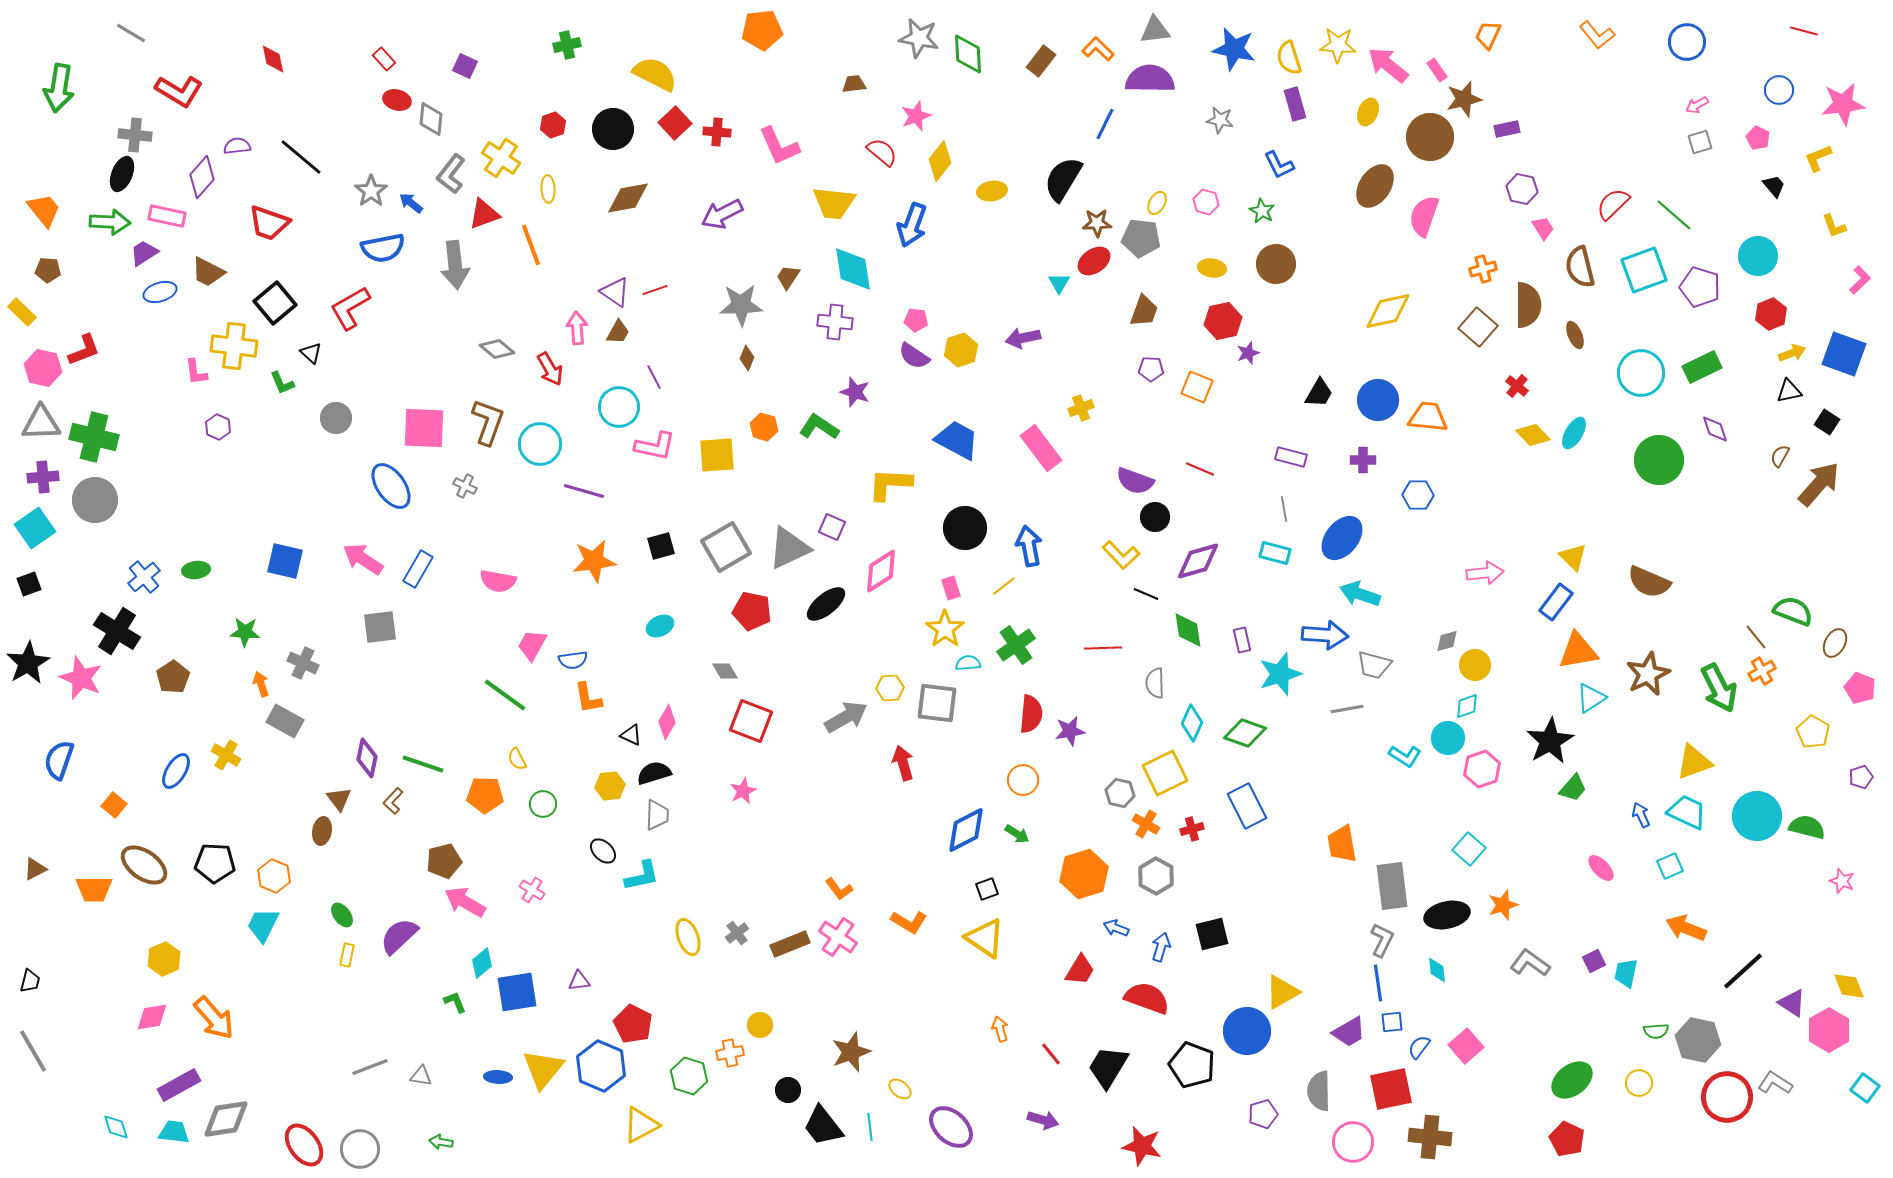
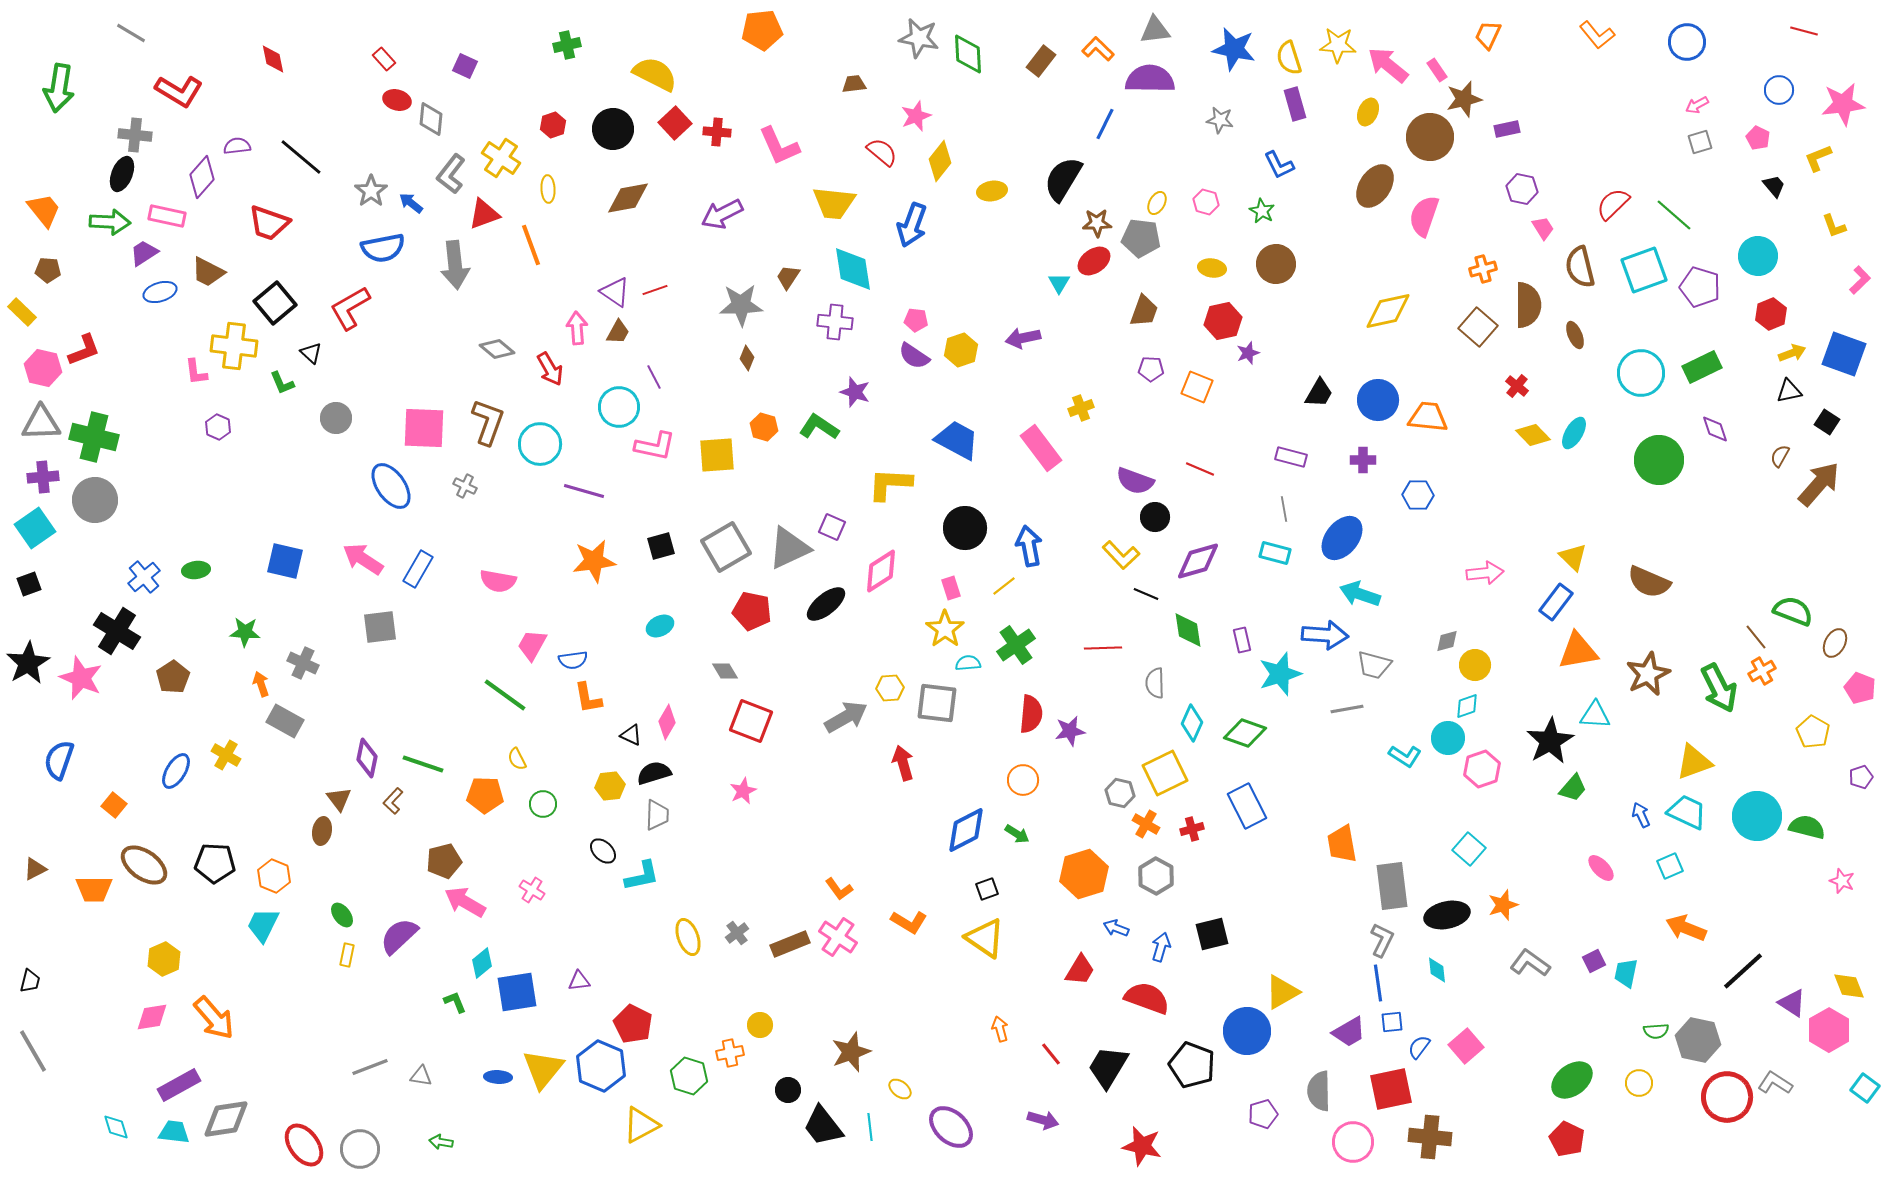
cyan triangle at (1591, 698): moved 4 px right, 17 px down; rotated 36 degrees clockwise
